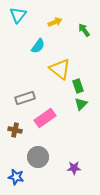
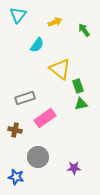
cyan semicircle: moved 1 px left, 1 px up
green triangle: rotated 32 degrees clockwise
